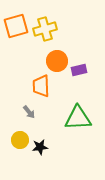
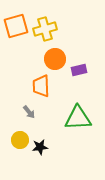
orange circle: moved 2 px left, 2 px up
